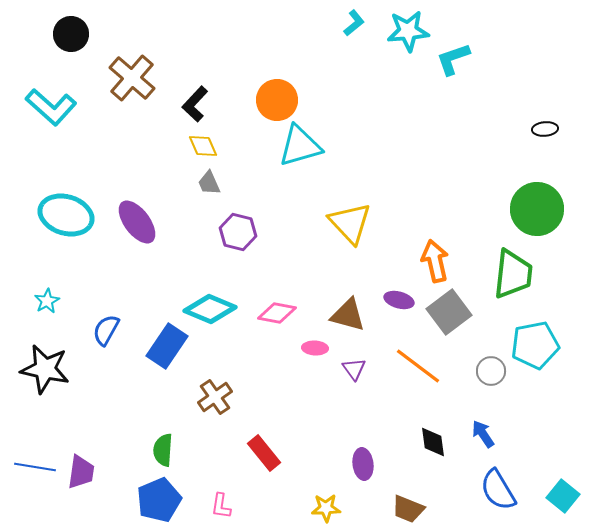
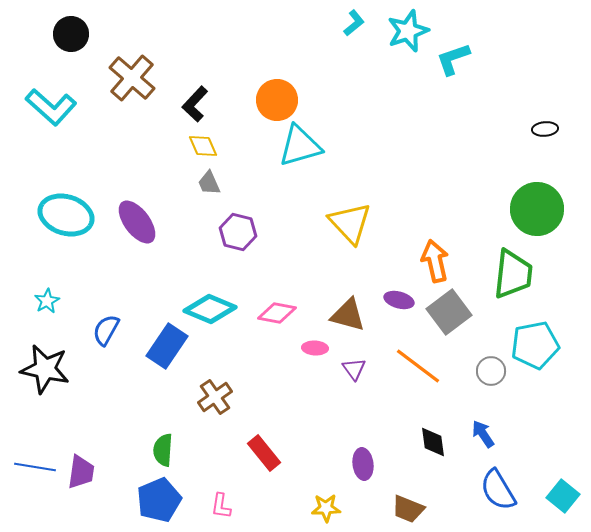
cyan star at (408, 31): rotated 15 degrees counterclockwise
